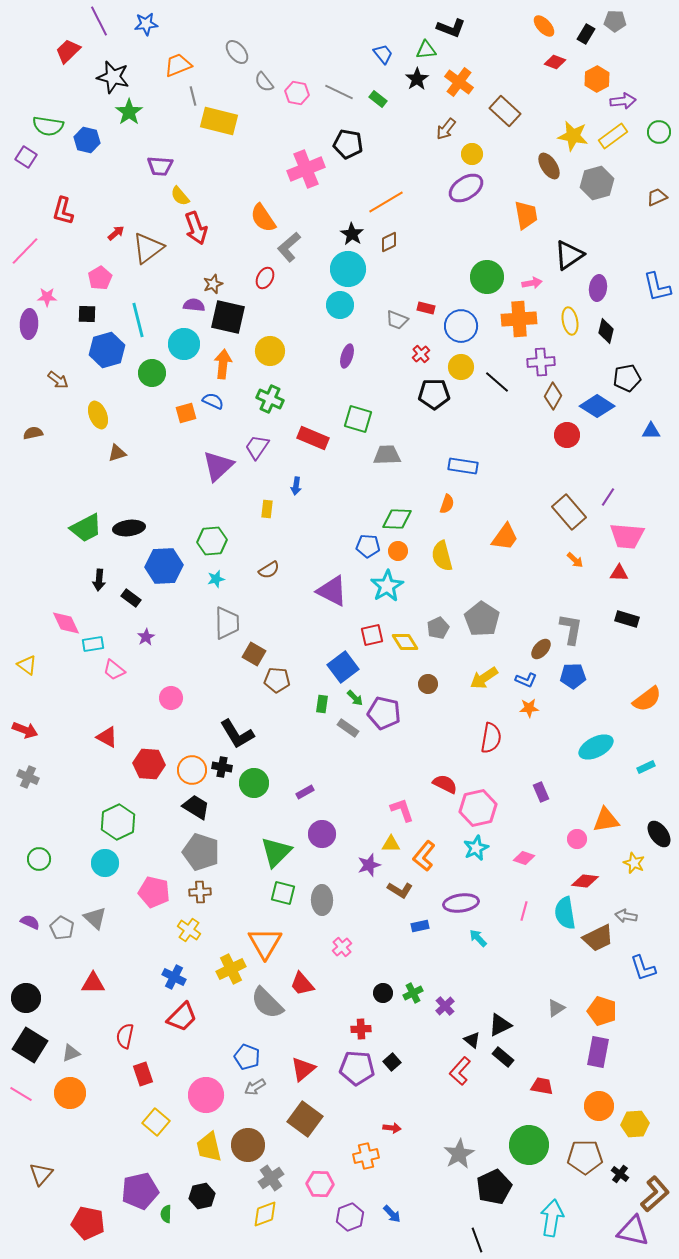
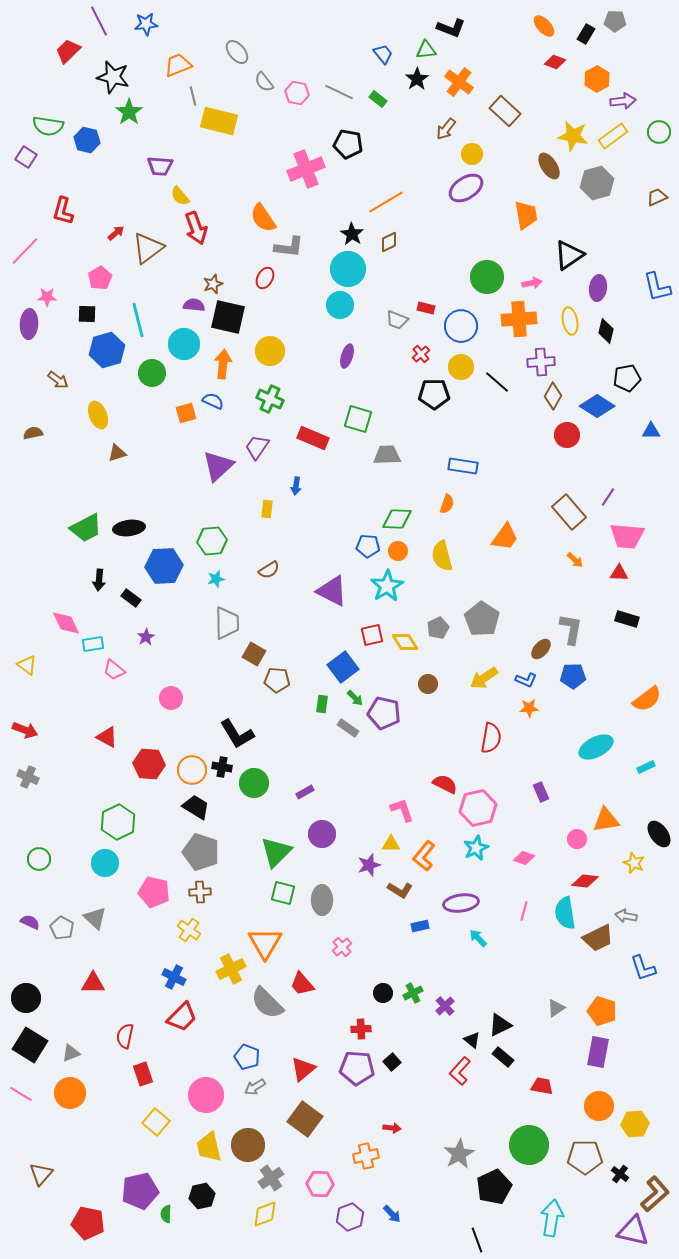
gray L-shape at (289, 247): rotated 132 degrees counterclockwise
